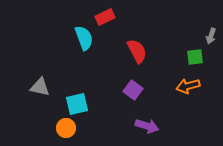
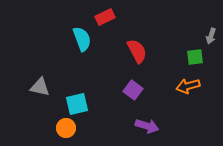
cyan semicircle: moved 2 px left, 1 px down
